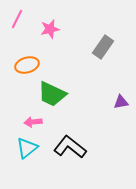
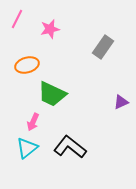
purple triangle: rotated 14 degrees counterclockwise
pink arrow: rotated 60 degrees counterclockwise
